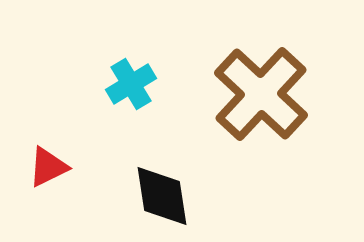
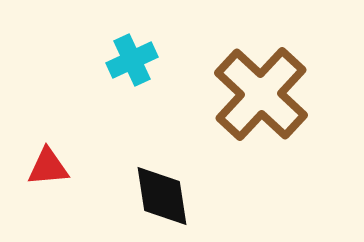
cyan cross: moved 1 px right, 24 px up; rotated 6 degrees clockwise
red triangle: rotated 21 degrees clockwise
